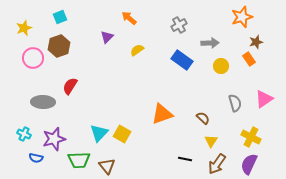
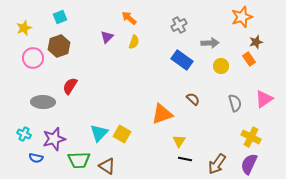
yellow semicircle: moved 3 px left, 8 px up; rotated 144 degrees clockwise
brown semicircle: moved 10 px left, 19 px up
yellow triangle: moved 32 px left
brown triangle: rotated 18 degrees counterclockwise
